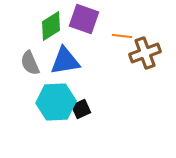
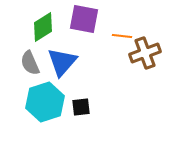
purple square: rotated 8 degrees counterclockwise
green diamond: moved 8 px left, 1 px down
blue triangle: moved 3 px left, 1 px down; rotated 40 degrees counterclockwise
cyan hexagon: moved 11 px left; rotated 15 degrees counterclockwise
black square: moved 2 px up; rotated 18 degrees clockwise
